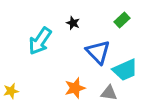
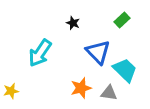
cyan arrow: moved 12 px down
cyan trapezoid: rotated 112 degrees counterclockwise
orange star: moved 6 px right
